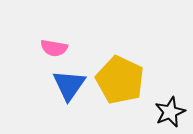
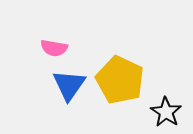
black star: moved 4 px left; rotated 16 degrees counterclockwise
